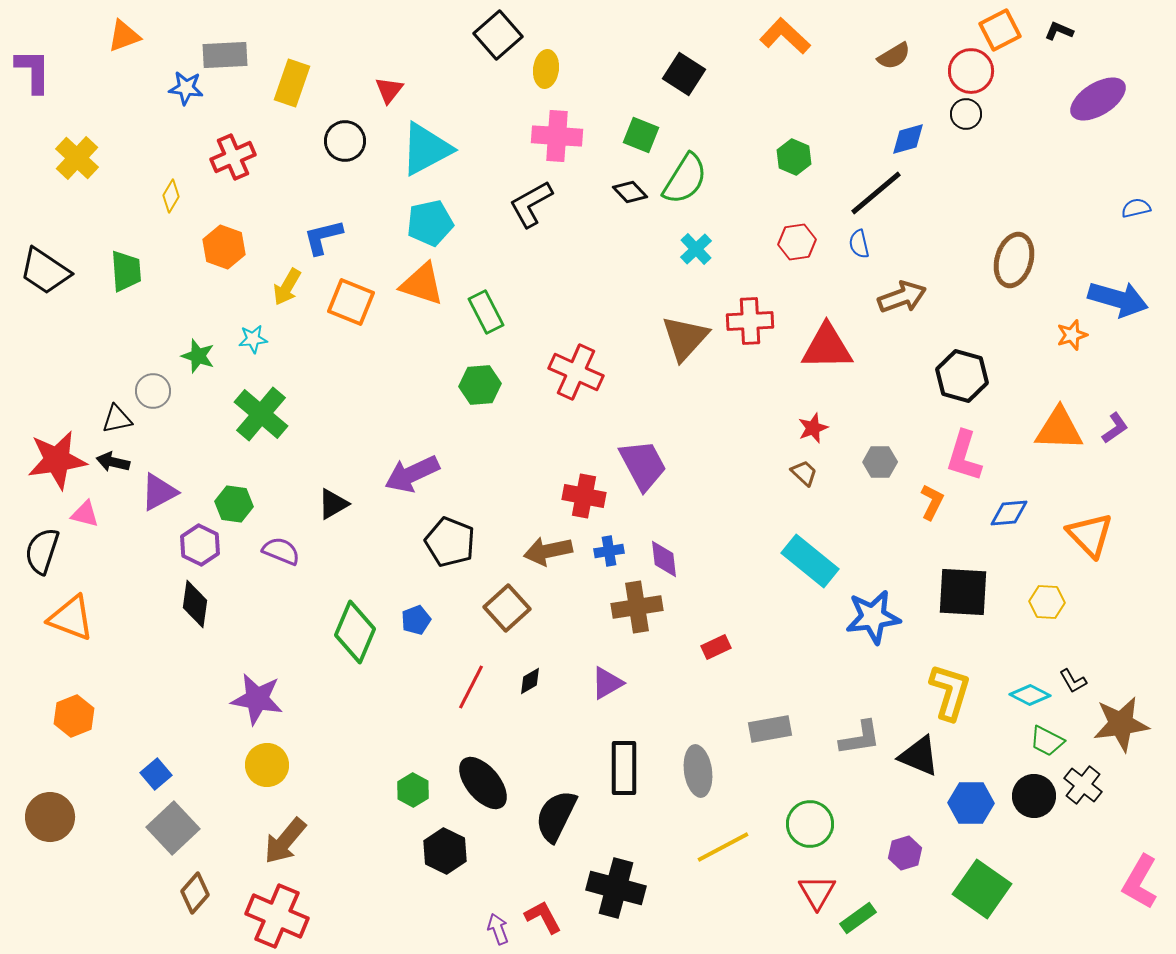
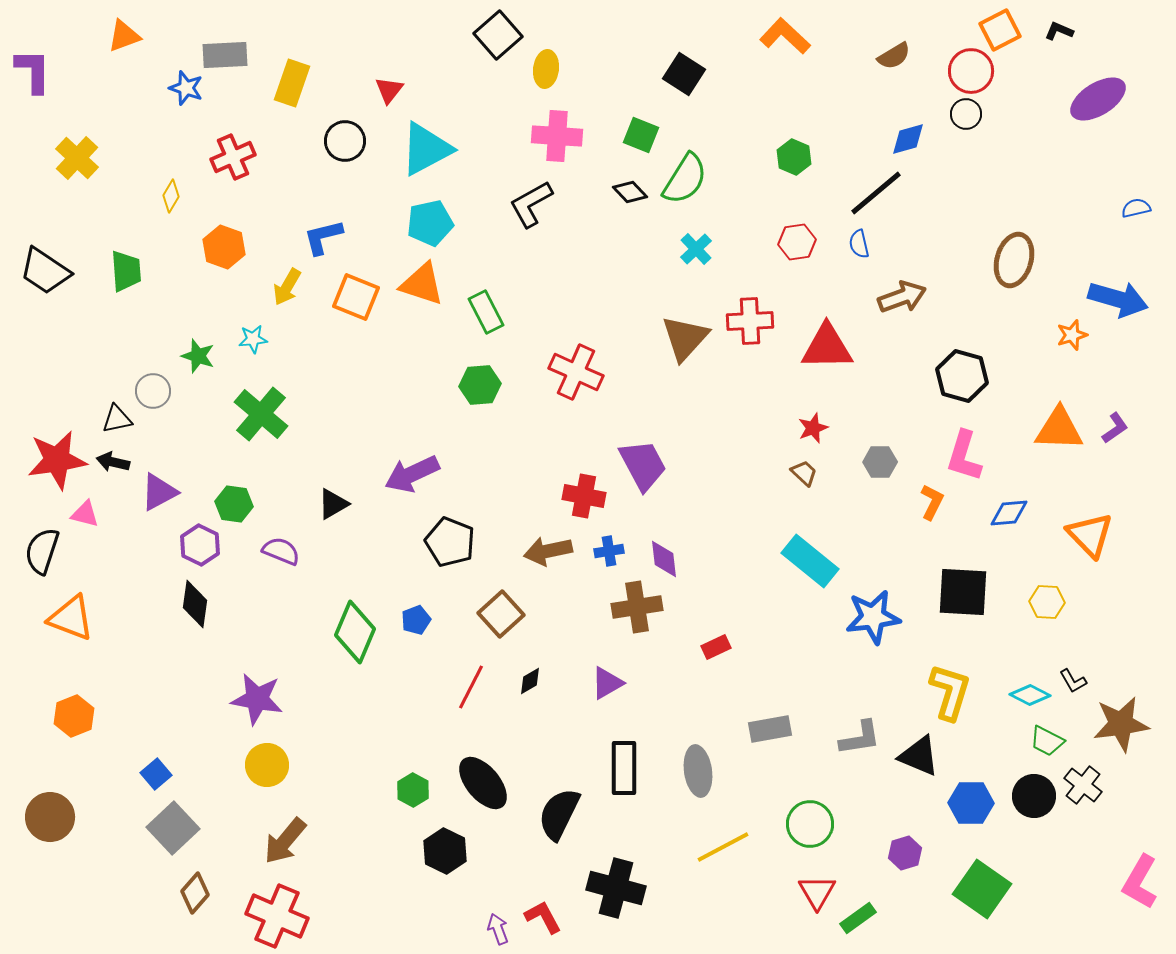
blue star at (186, 88): rotated 12 degrees clockwise
orange square at (351, 302): moved 5 px right, 5 px up
brown square at (507, 608): moved 6 px left, 6 px down
black semicircle at (556, 816): moved 3 px right, 2 px up
